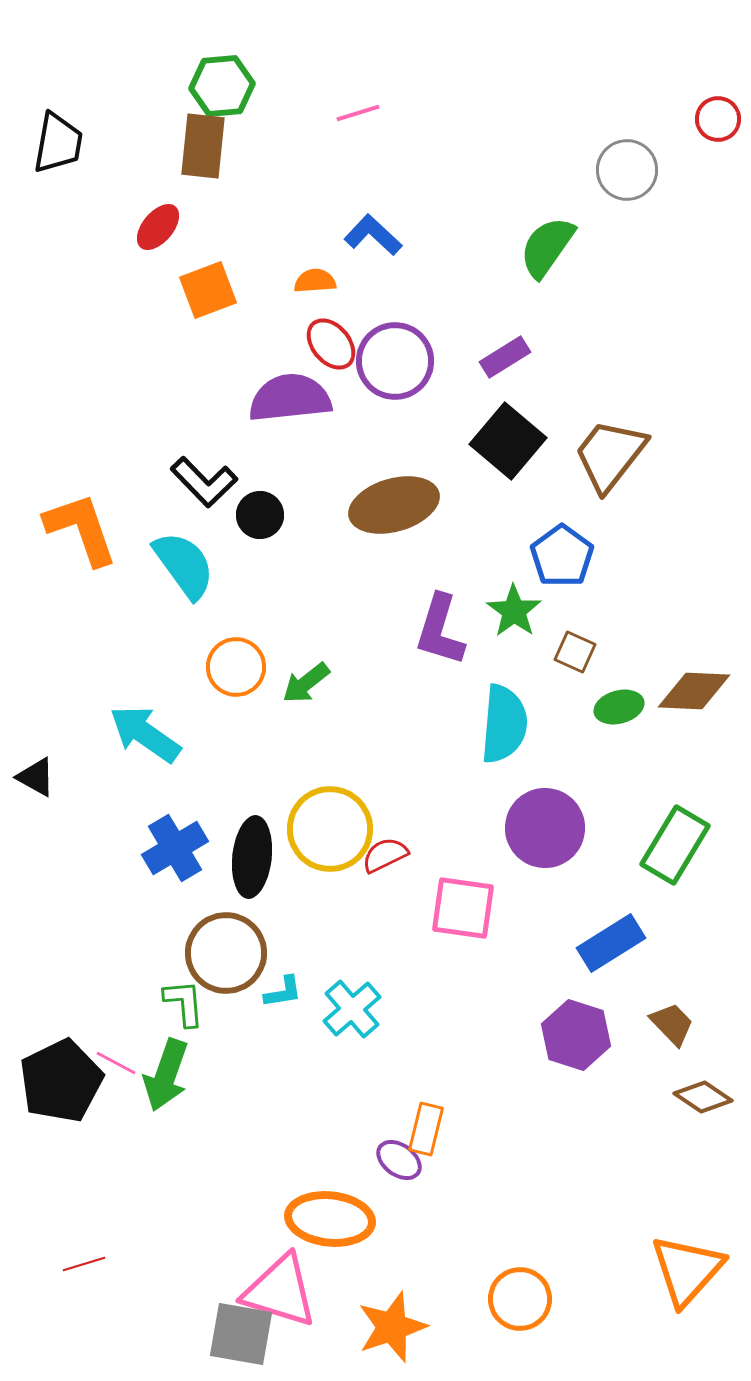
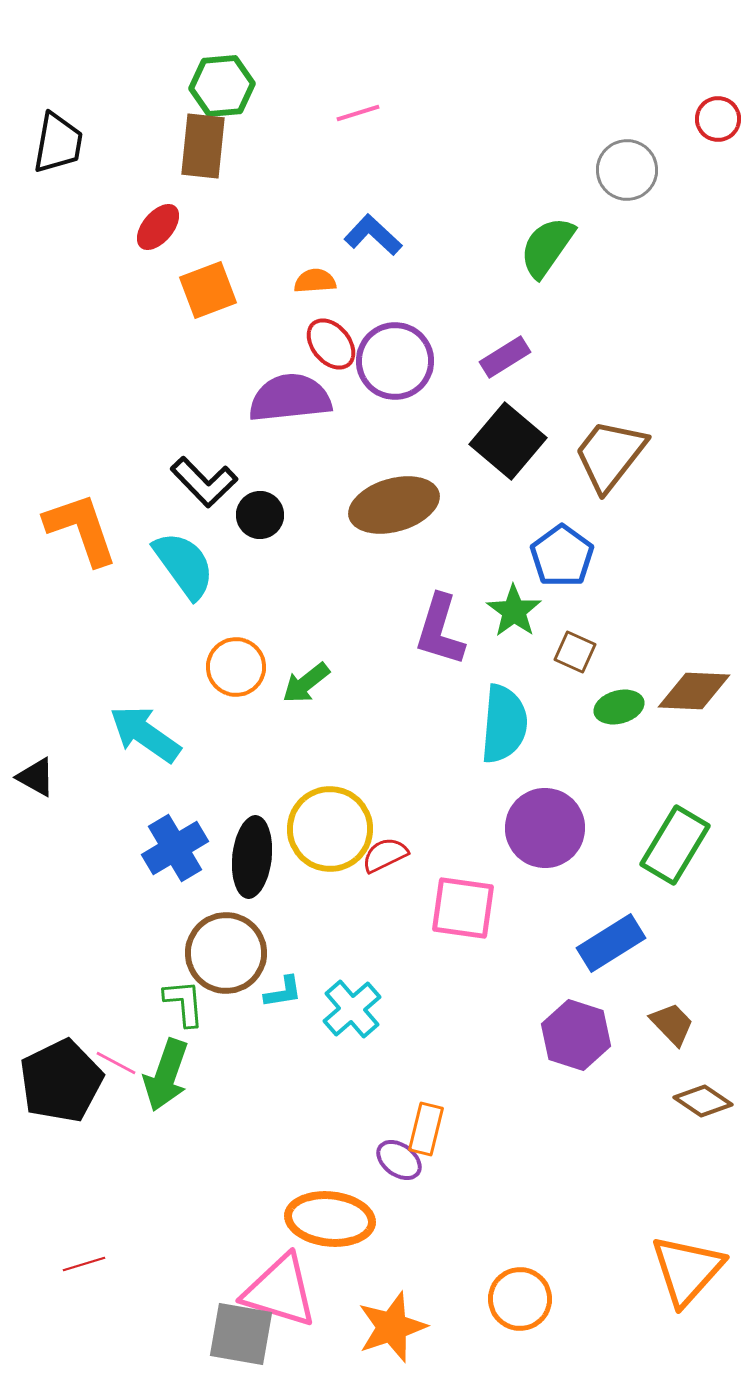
brown diamond at (703, 1097): moved 4 px down
